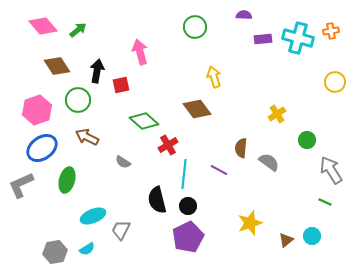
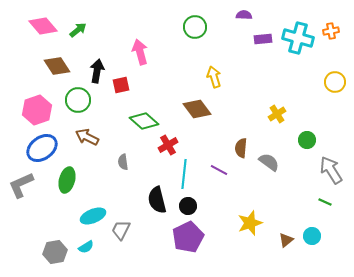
gray semicircle at (123, 162): rotated 49 degrees clockwise
cyan semicircle at (87, 249): moved 1 px left, 2 px up
